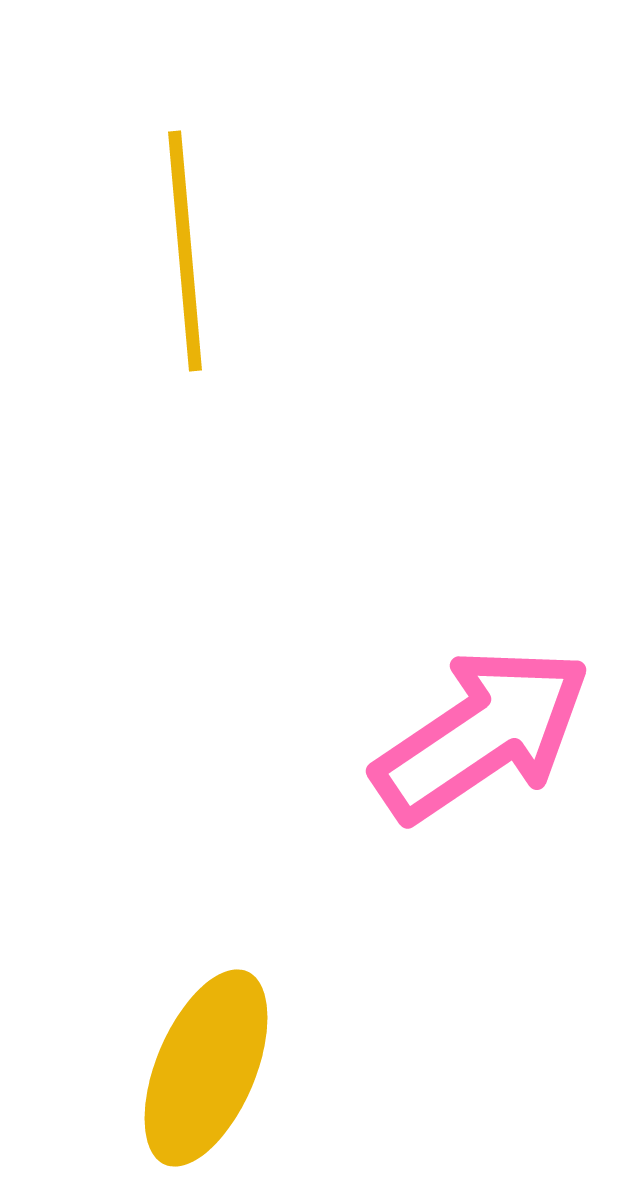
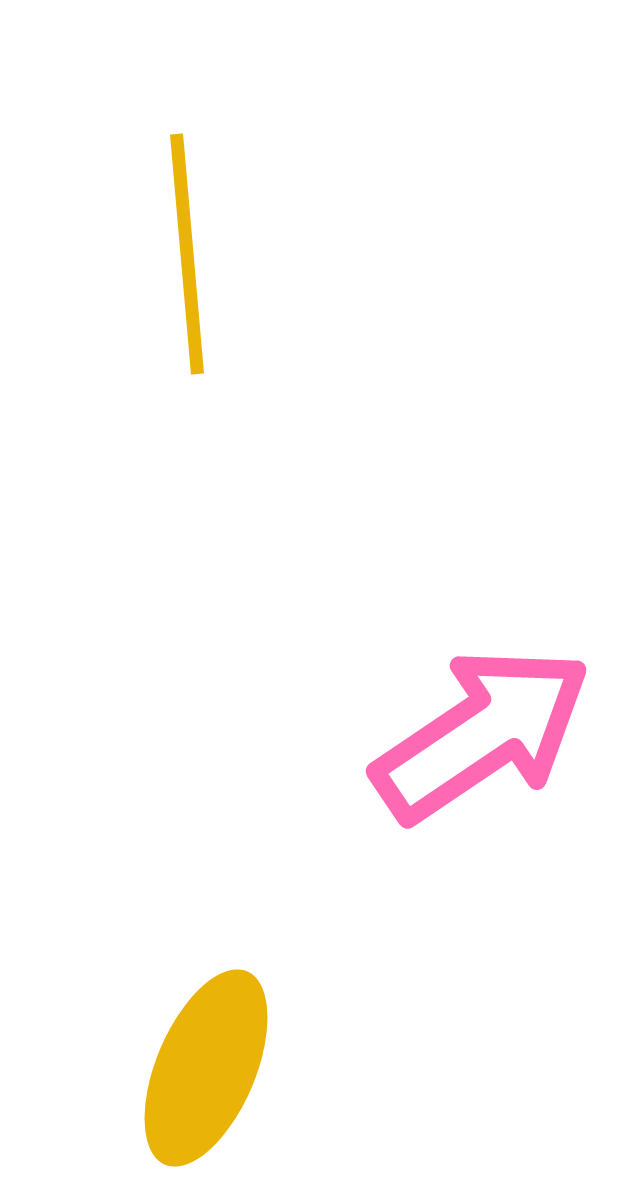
yellow line: moved 2 px right, 3 px down
